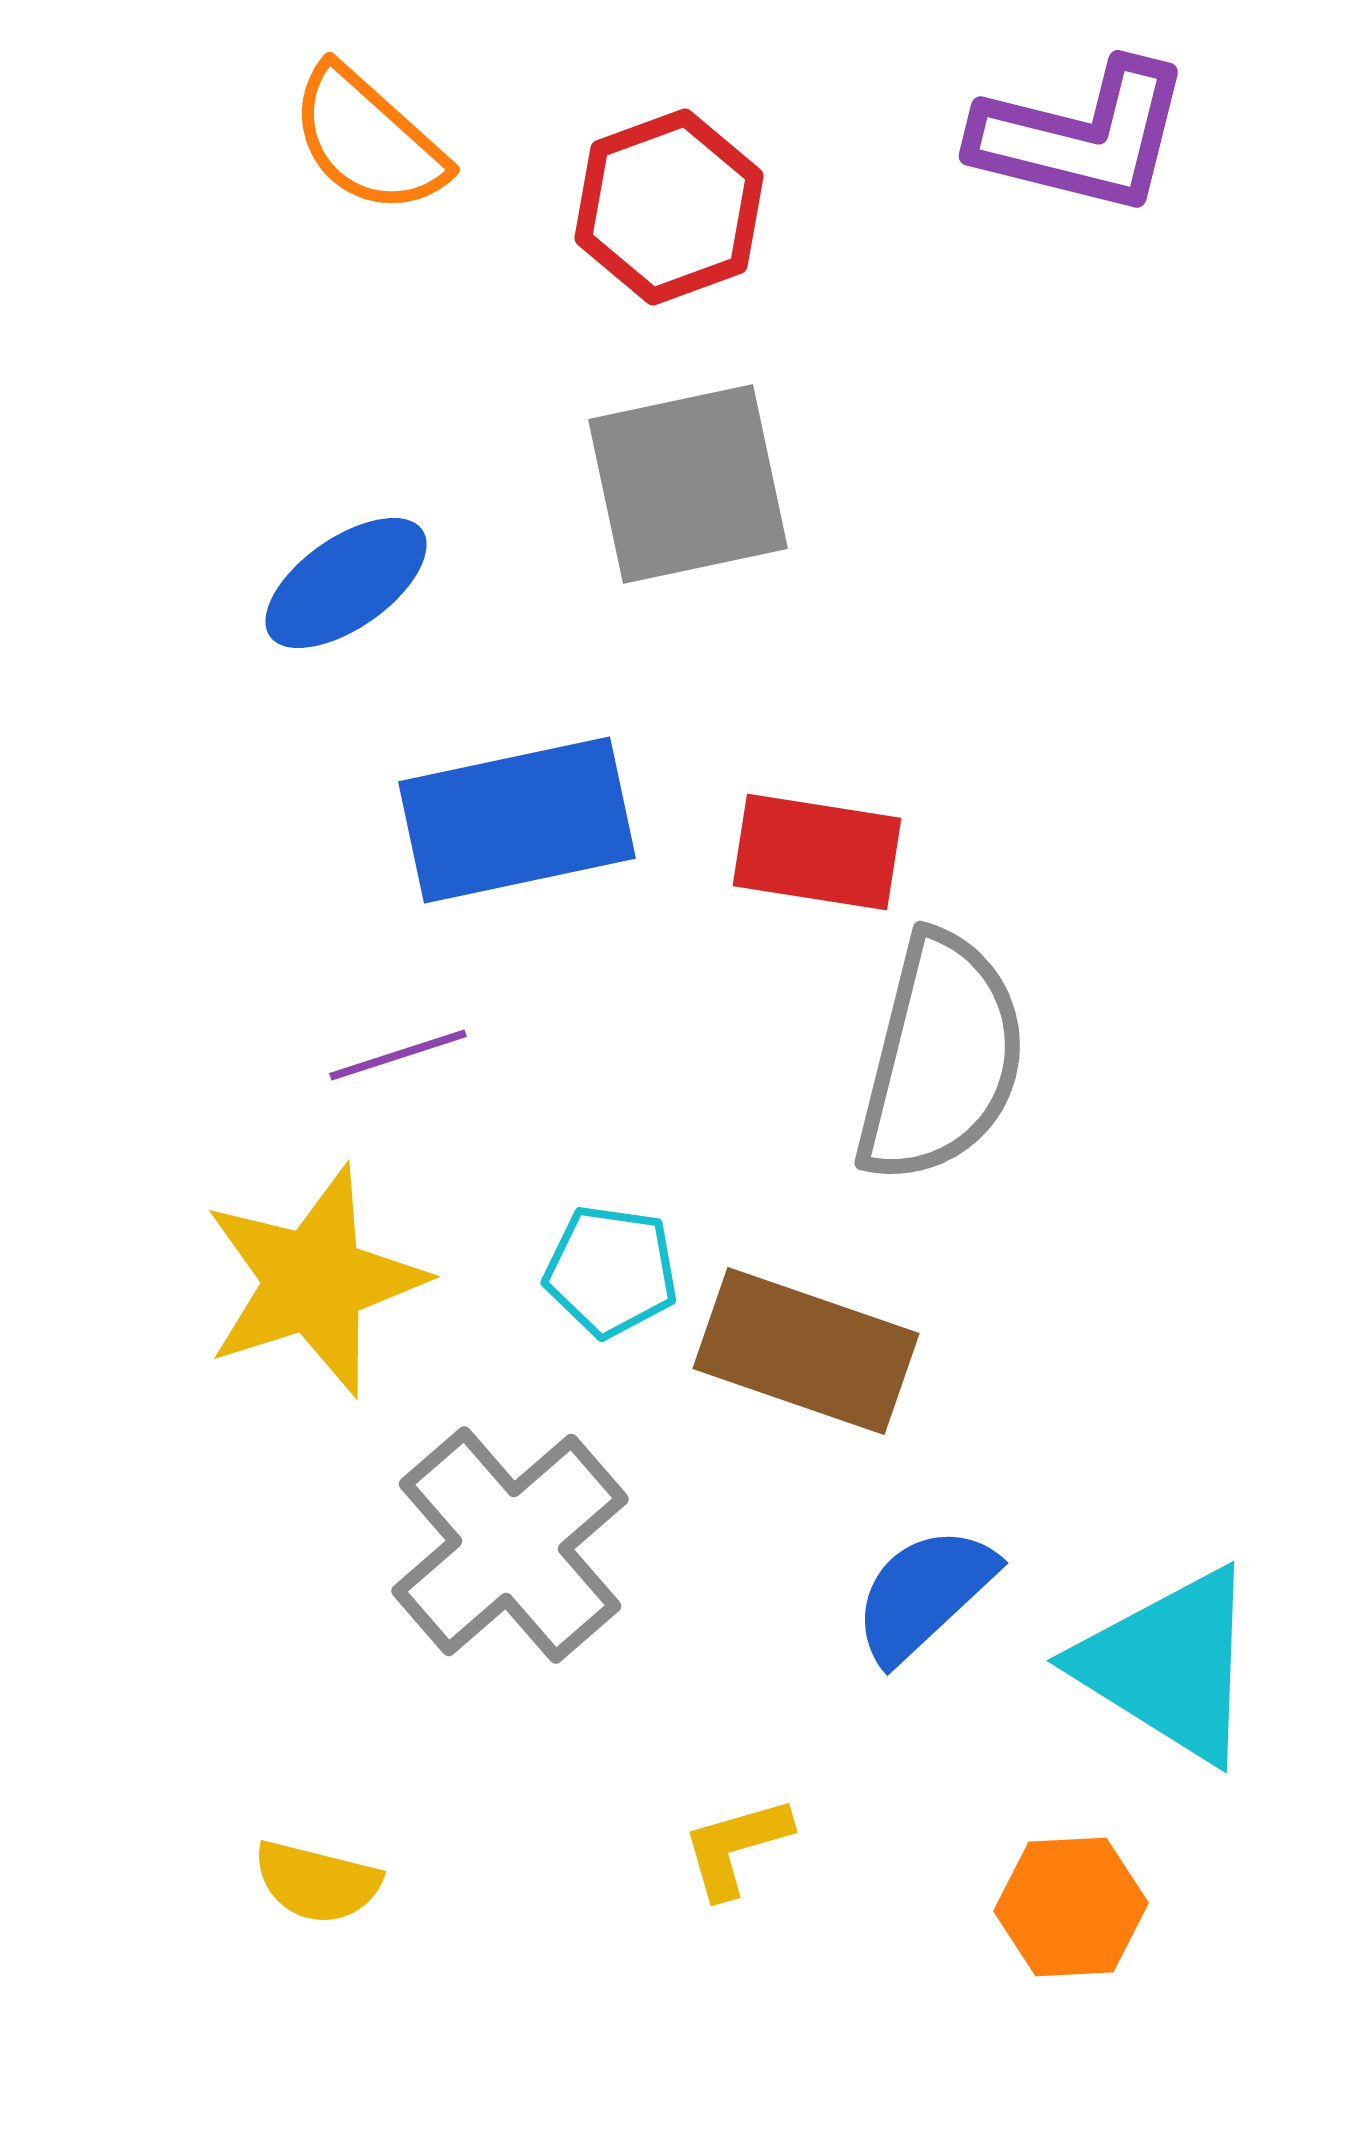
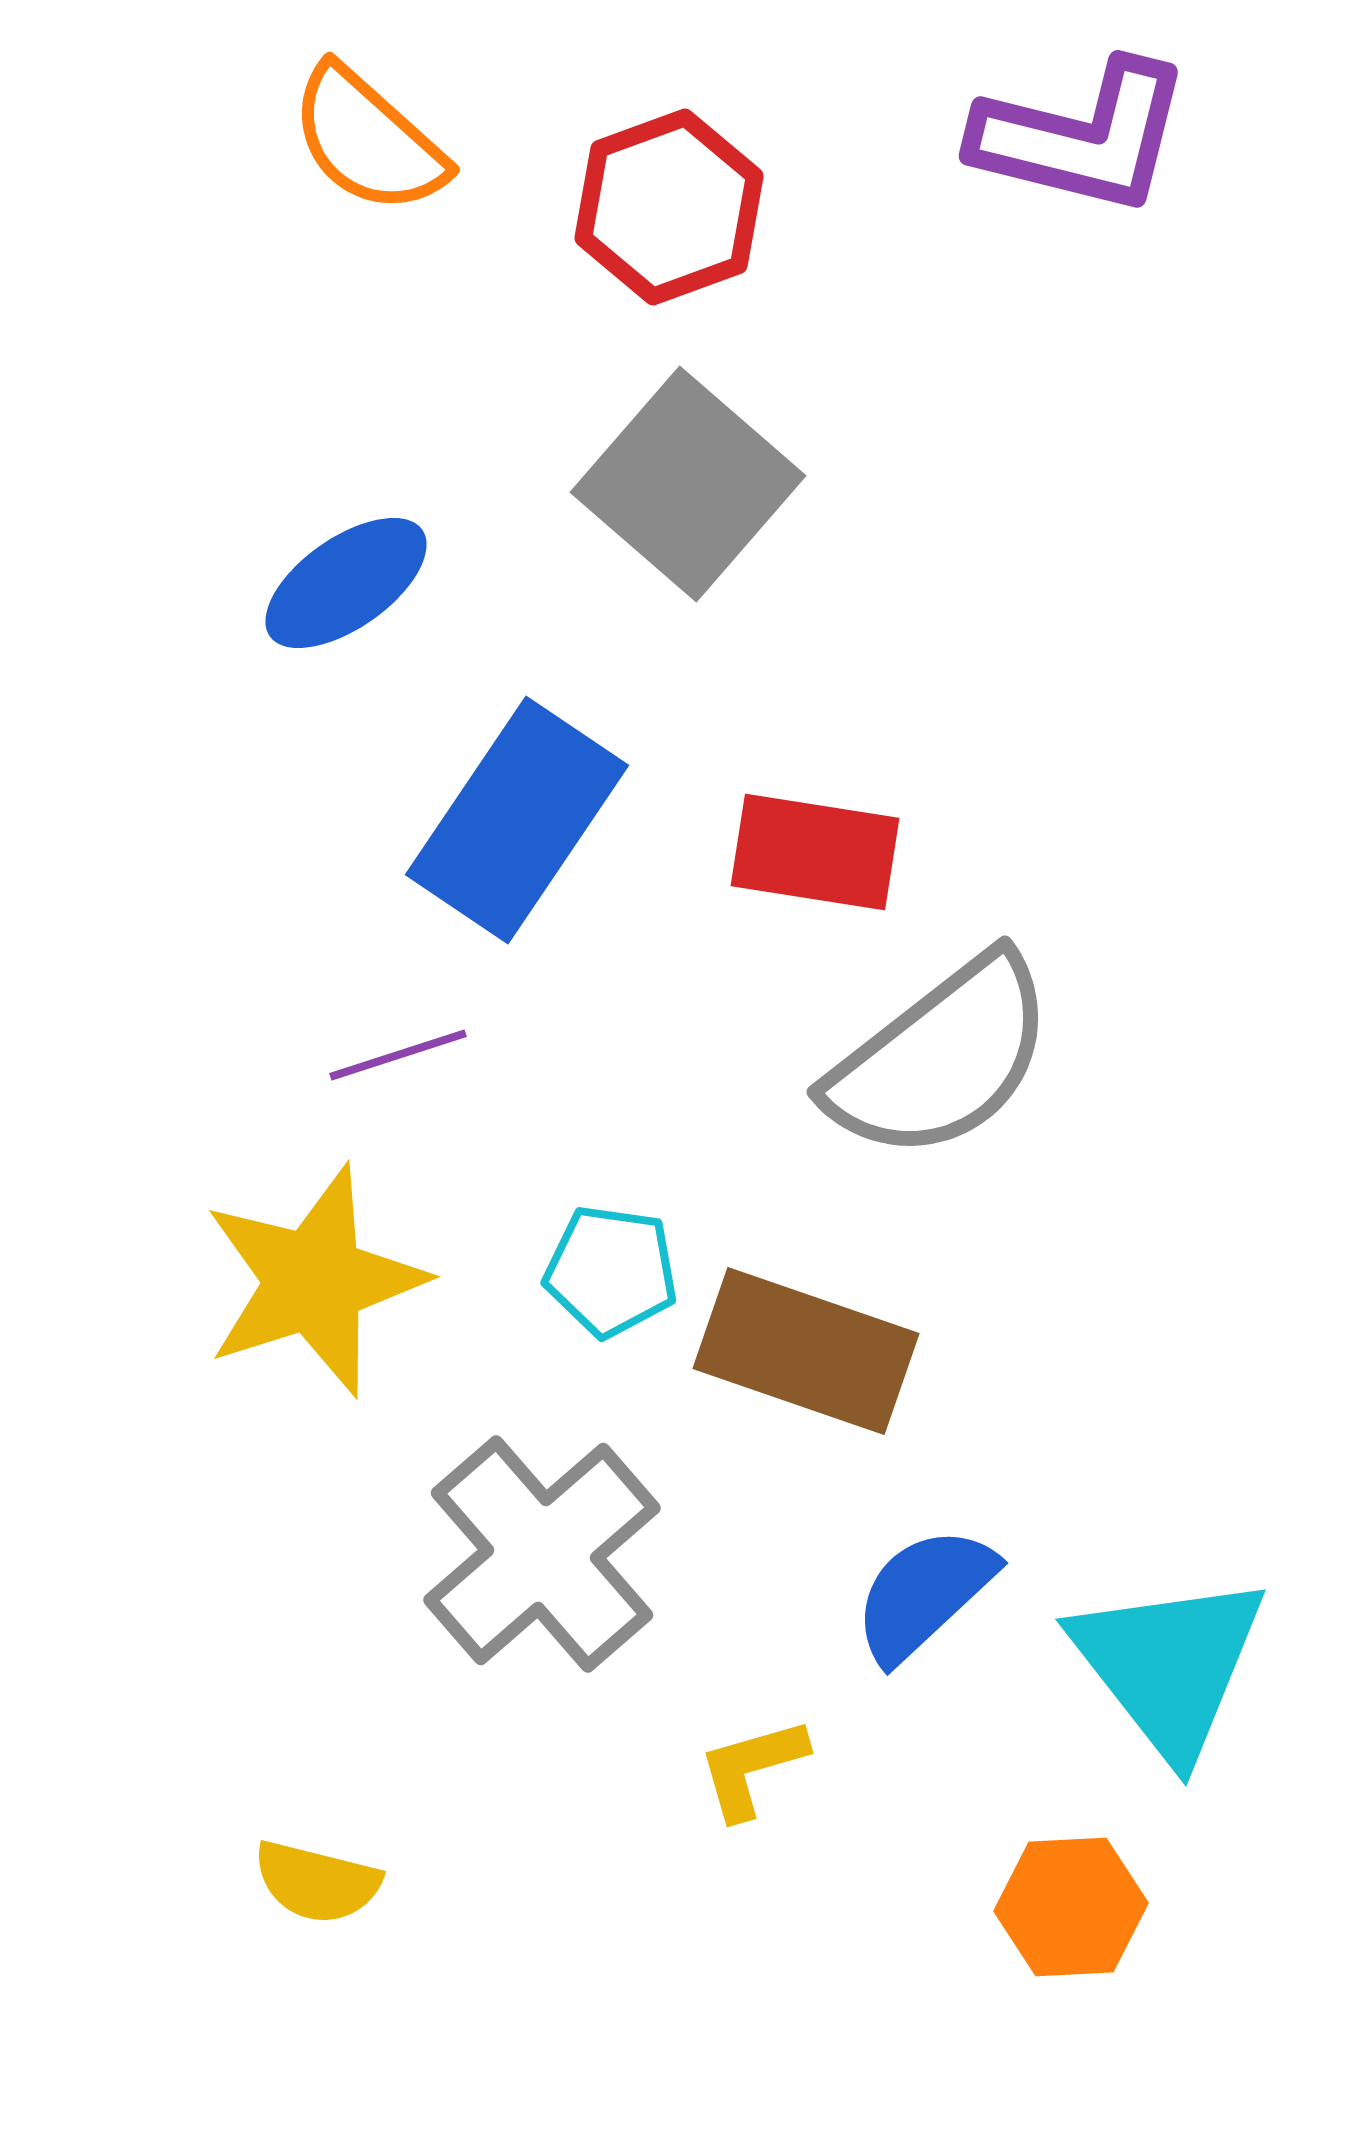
gray square: rotated 37 degrees counterclockwise
blue rectangle: rotated 44 degrees counterclockwise
red rectangle: moved 2 px left
gray semicircle: rotated 38 degrees clockwise
gray cross: moved 32 px right, 9 px down
cyan triangle: rotated 20 degrees clockwise
yellow L-shape: moved 16 px right, 79 px up
